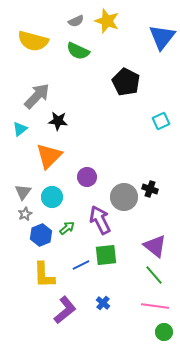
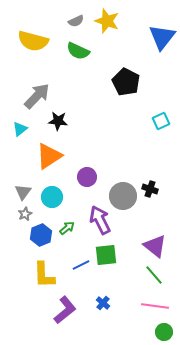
orange triangle: rotated 12 degrees clockwise
gray circle: moved 1 px left, 1 px up
